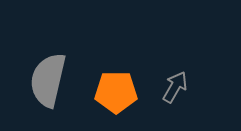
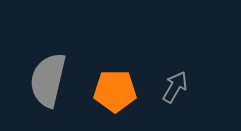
orange pentagon: moved 1 px left, 1 px up
